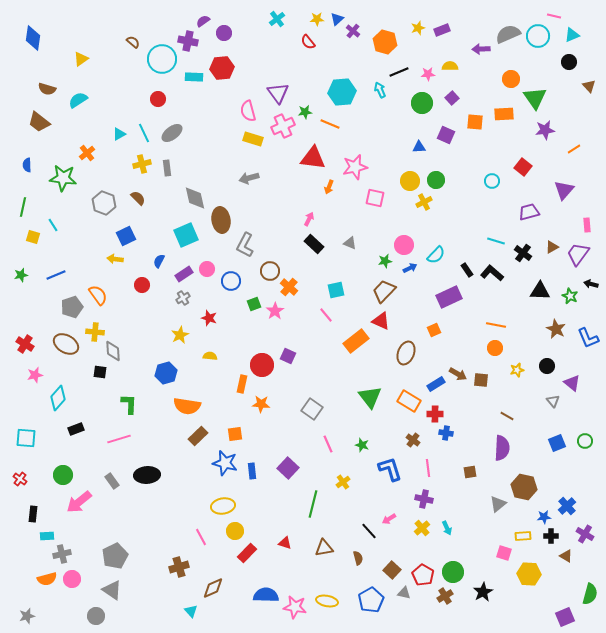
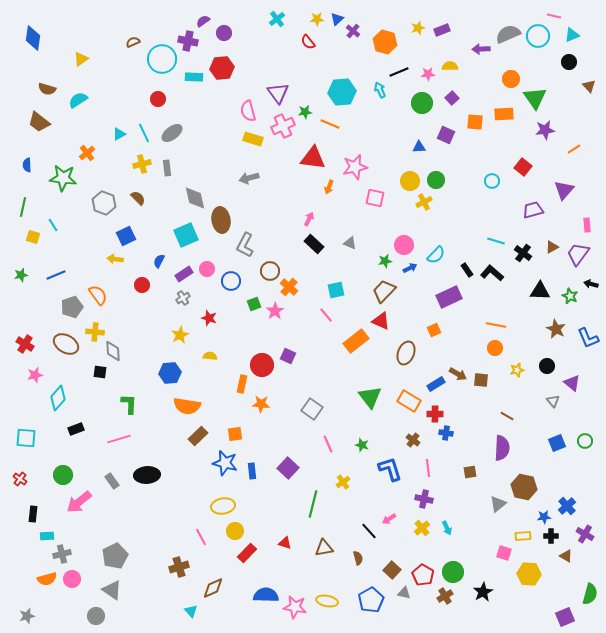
brown semicircle at (133, 42): rotated 64 degrees counterclockwise
purple trapezoid at (529, 212): moved 4 px right, 2 px up
blue hexagon at (166, 373): moved 4 px right; rotated 10 degrees clockwise
